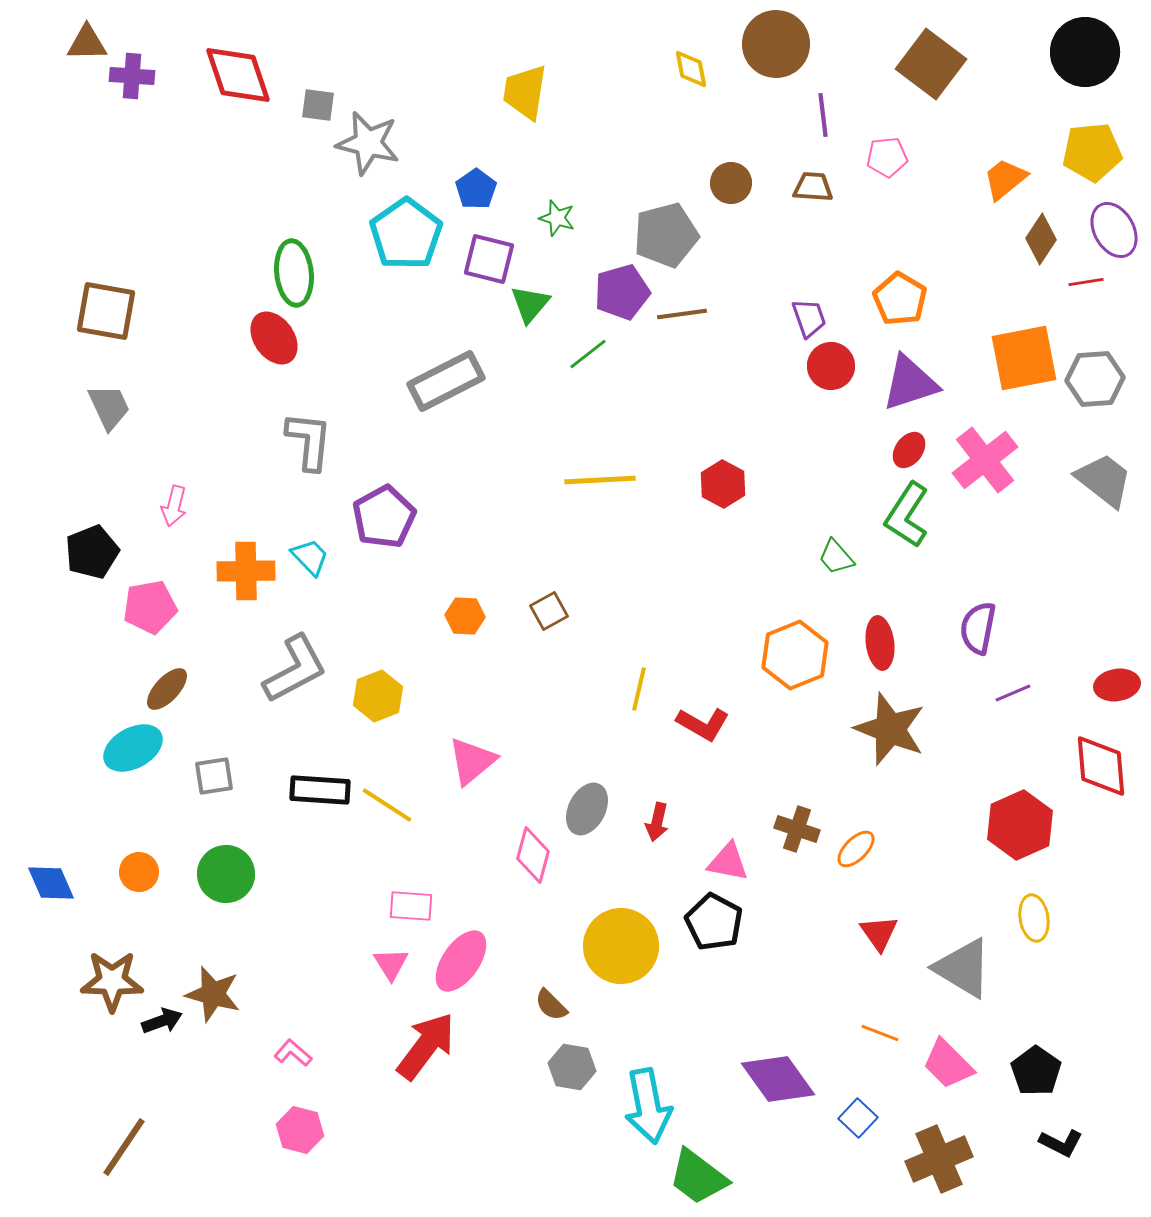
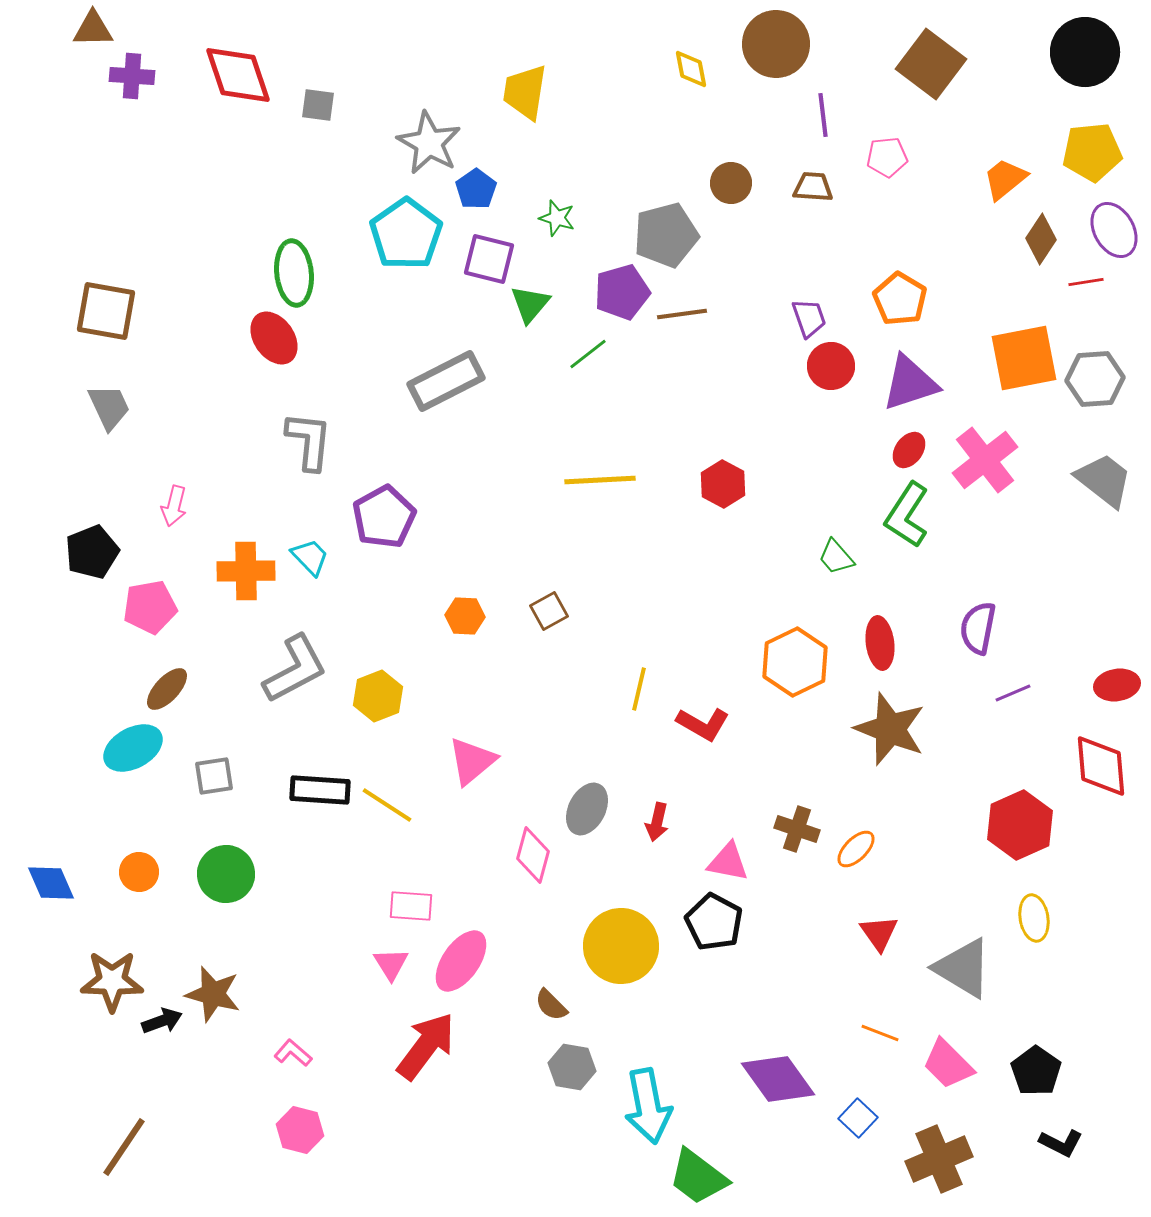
brown triangle at (87, 43): moved 6 px right, 14 px up
gray star at (368, 143): moved 61 px right; rotated 16 degrees clockwise
orange hexagon at (795, 655): moved 7 px down; rotated 4 degrees counterclockwise
